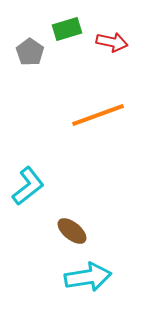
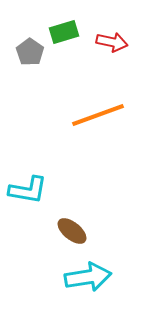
green rectangle: moved 3 px left, 3 px down
cyan L-shape: moved 4 px down; rotated 48 degrees clockwise
